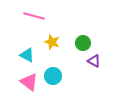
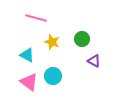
pink line: moved 2 px right, 2 px down
green circle: moved 1 px left, 4 px up
